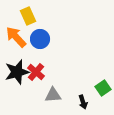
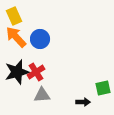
yellow rectangle: moved 14 px left
red cross: rotated 18 degrees clockwise
green square: rotated 21 degrees clockwise
gray triangle: moved 11 px left
black arrow: rotated 72 degrees counterclockwise
